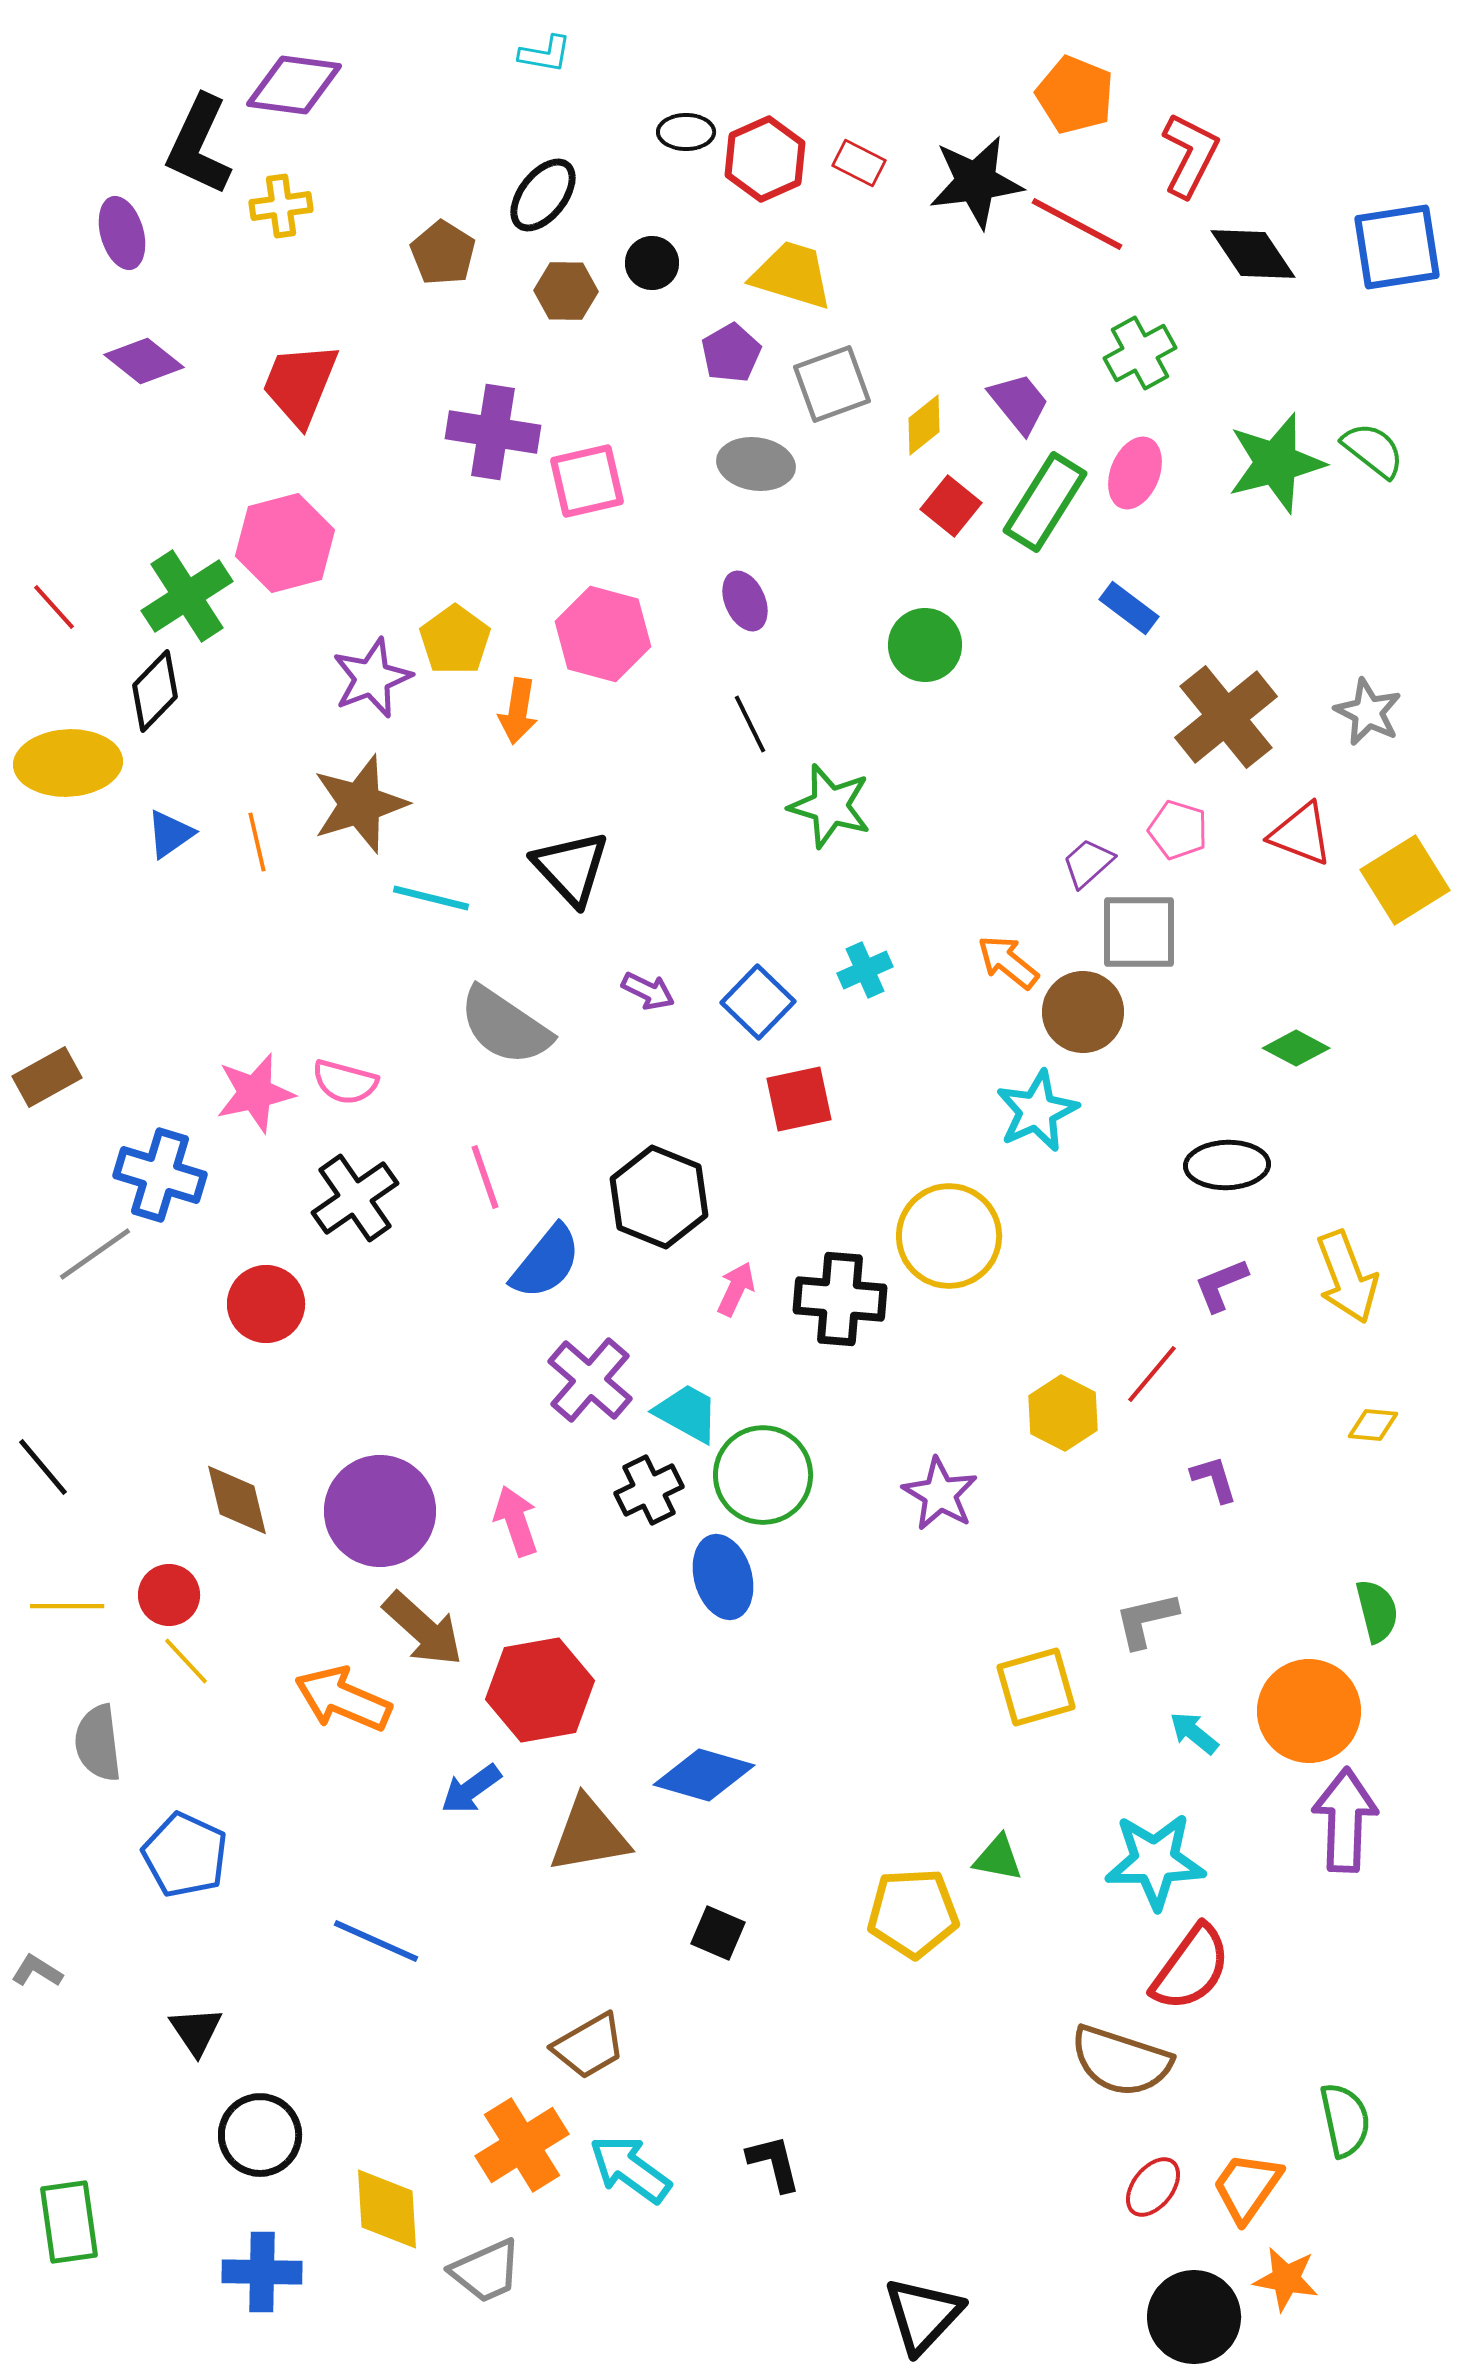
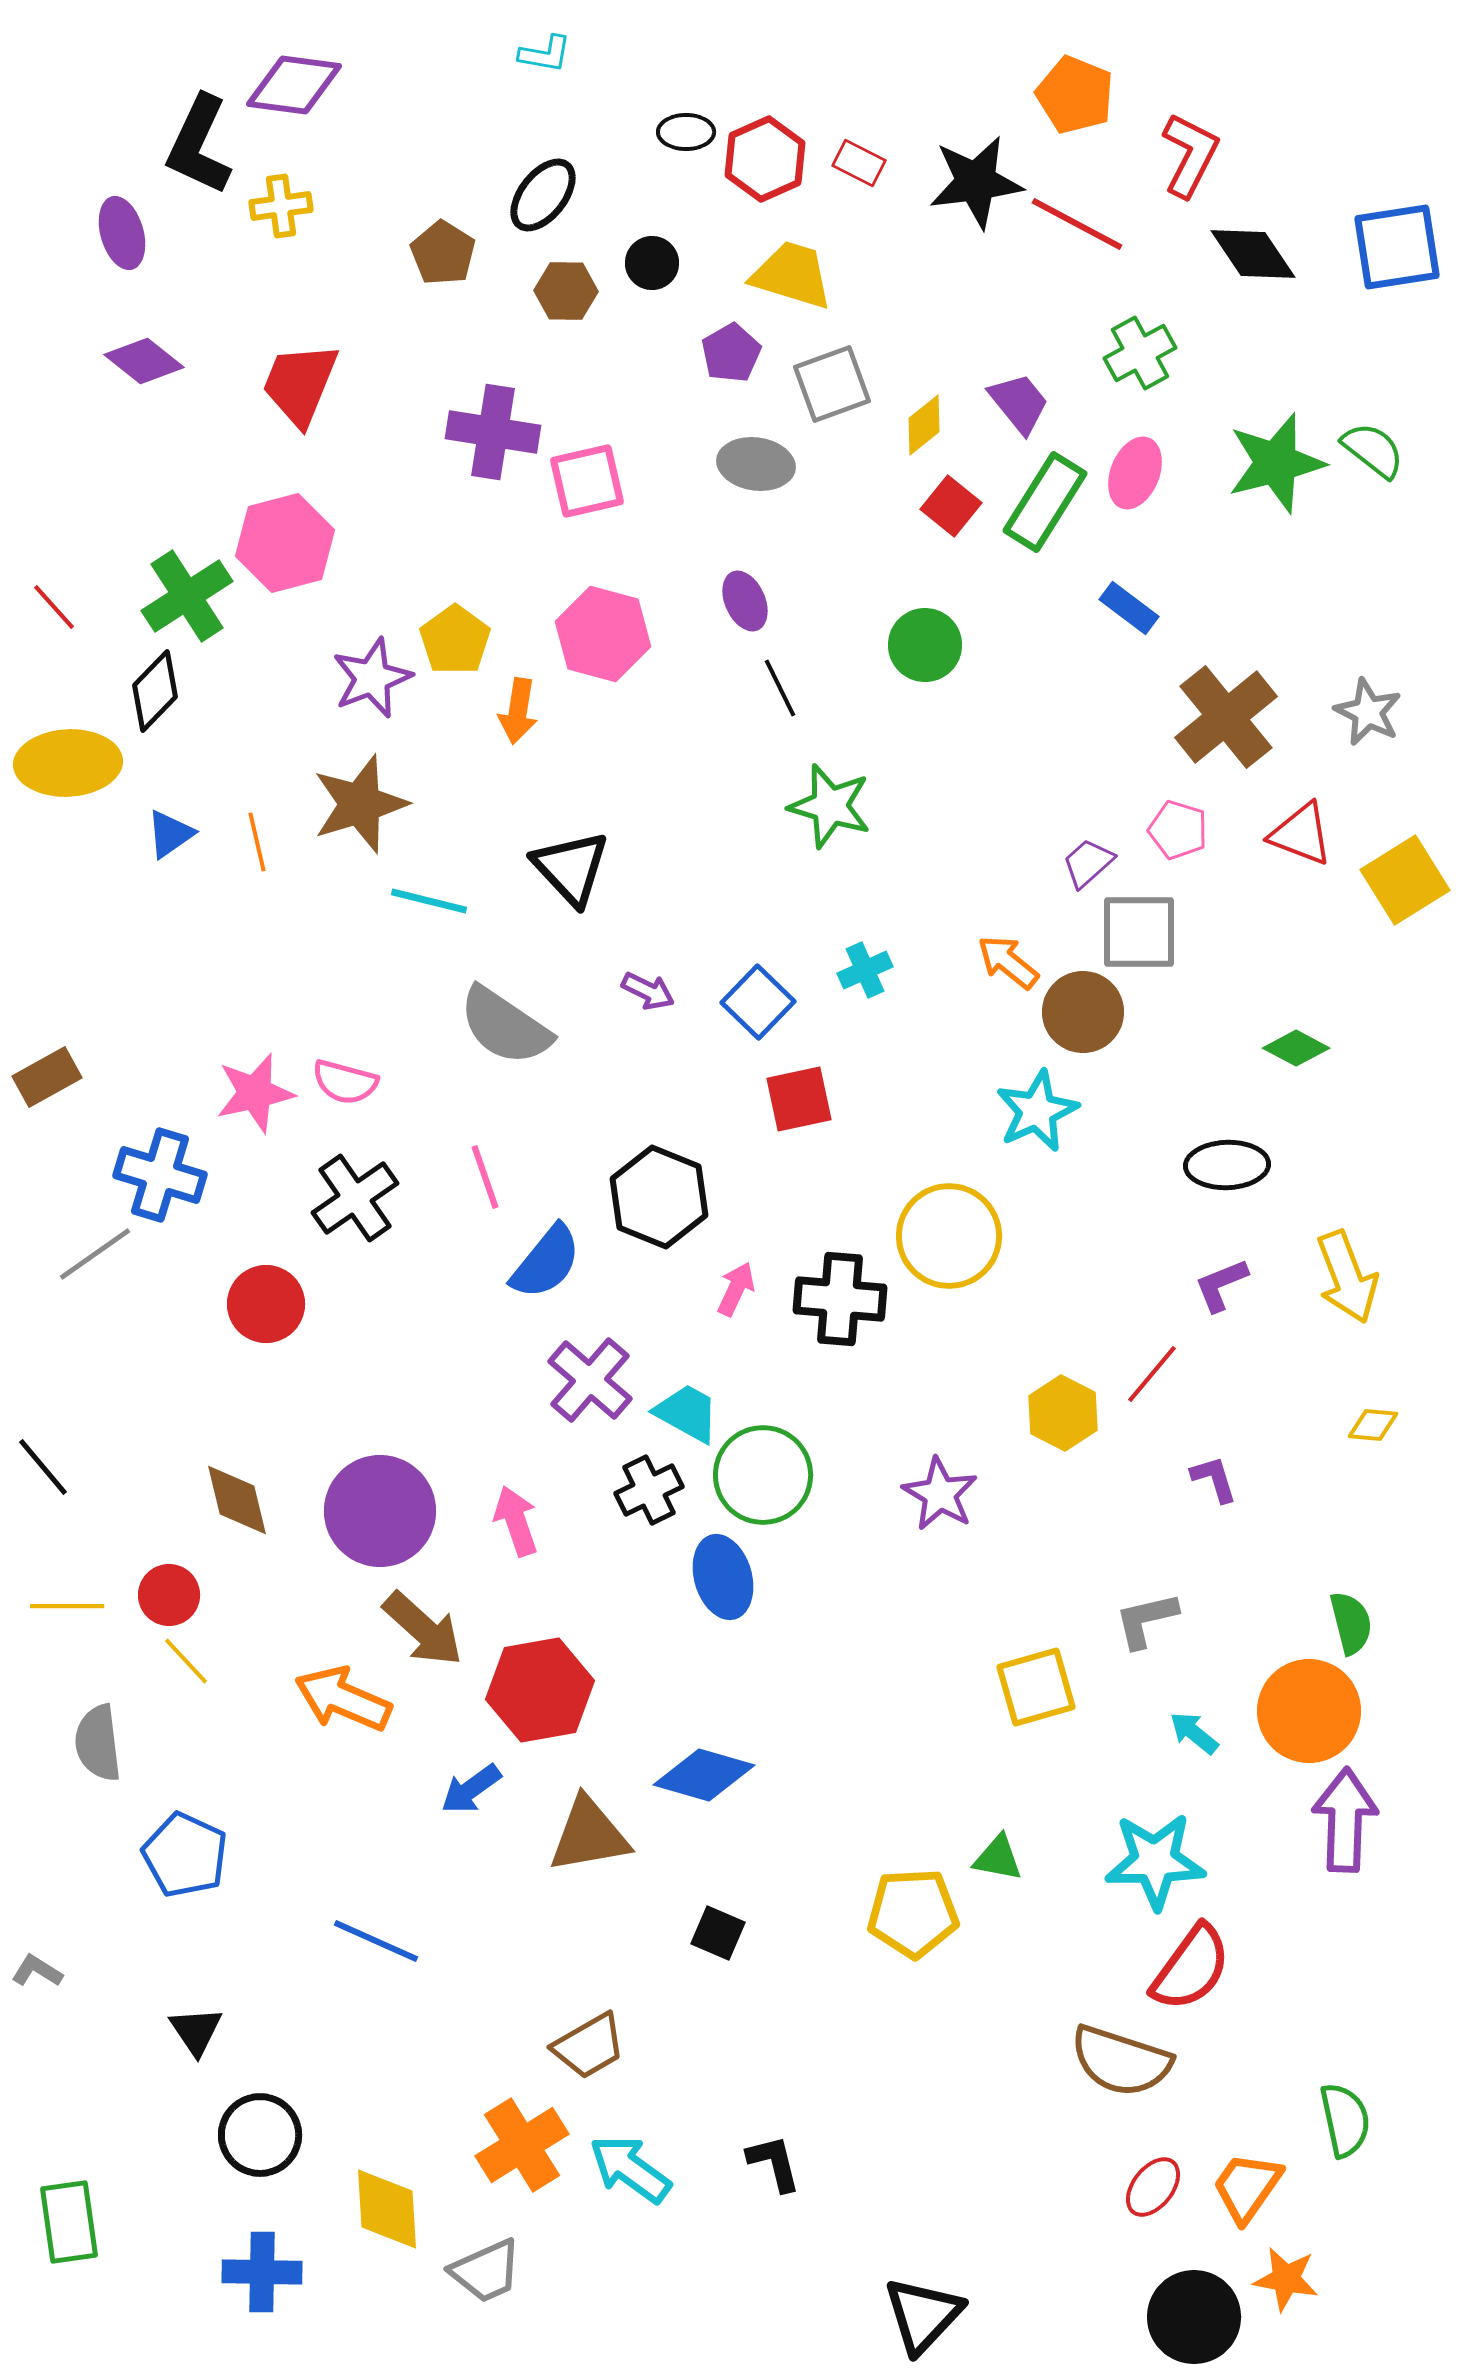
black line at (750, 724): moved 30 px right, 36 px up
cyan line at (431, 898): moved 2 px left, 3 px down
green semicircle at (1377, 1611): moved 26 px left, 12 px down
